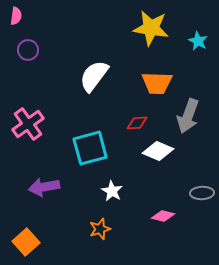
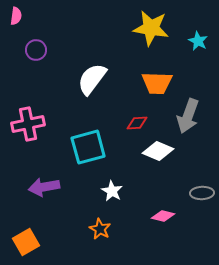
purple circle: moved 8 px right
white semicircle: moved 2 px left, 3 px down
pink cross: rotated 24 degrees clockwise
cyan square: moved 2 px left, 1 px up
orange star: rotated 25 degrees counterclockwise
orange square: rotated 12 degrees clockwise
